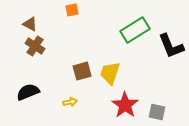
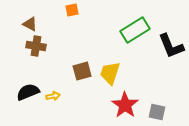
brown cross: moved 1 px right; rotated 24 degrees counterclockwise
yellow arrow: moved 17 px left, 6 px up
